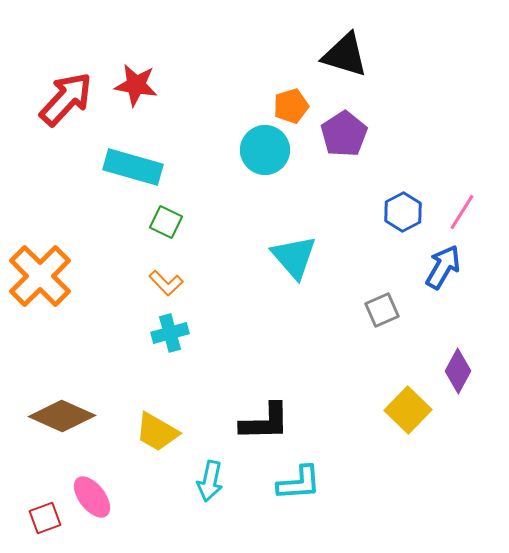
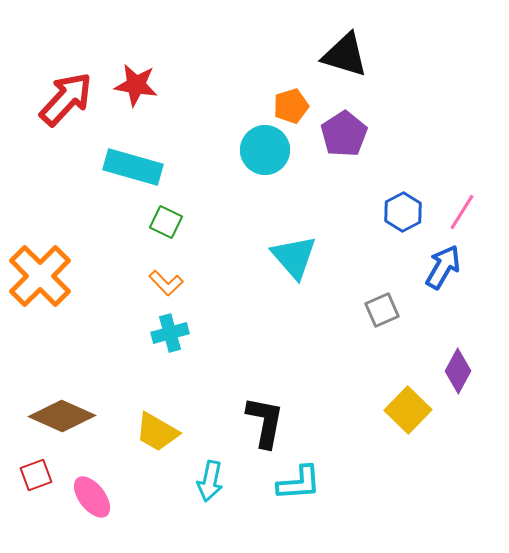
black L-shape: rotated 78 degrees counterclockwise
red square: moved 9 px left, 43 px up
